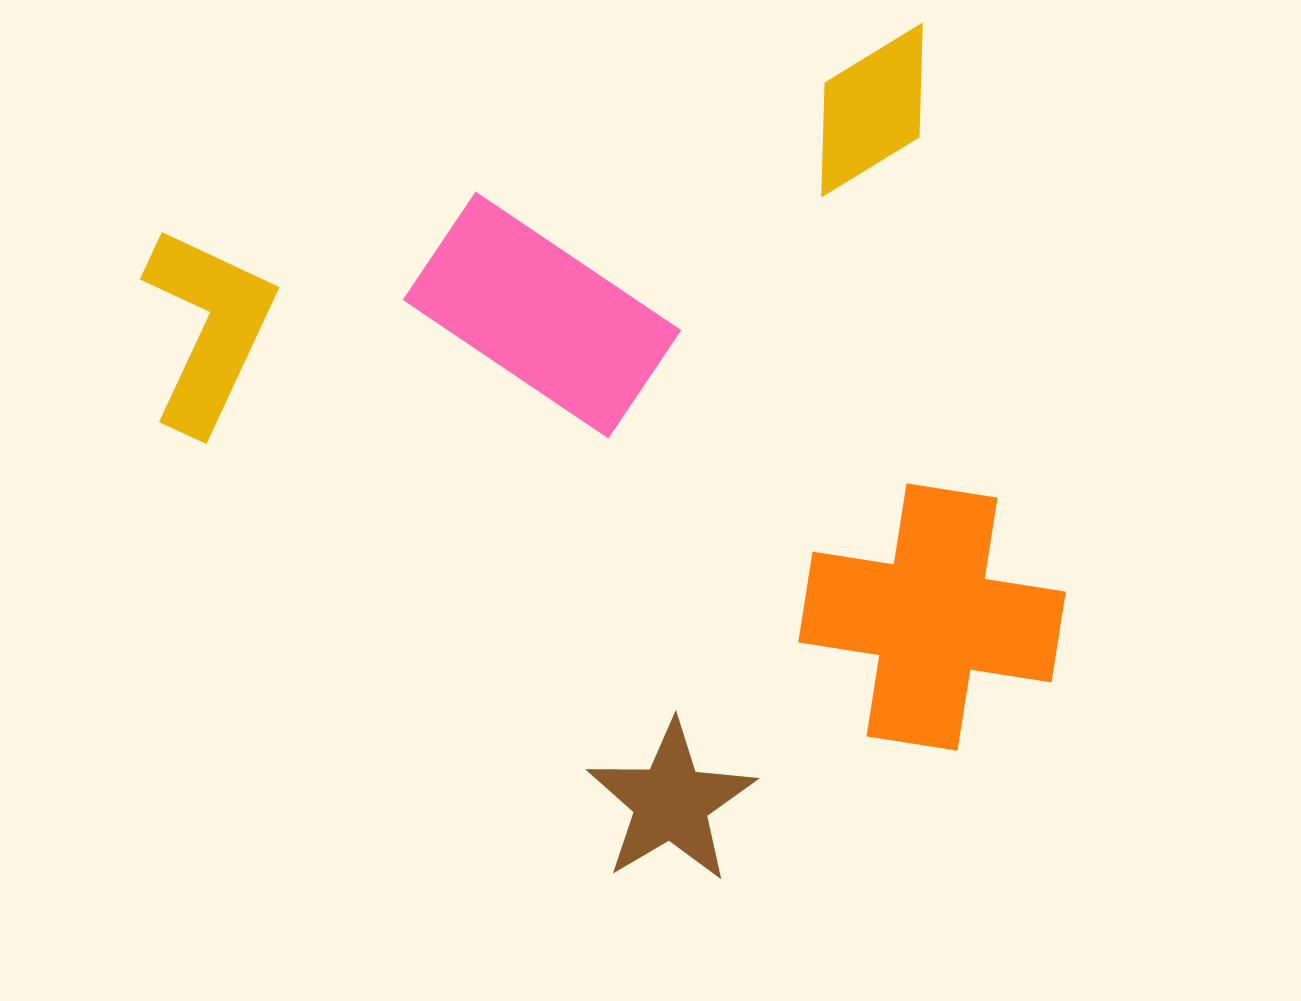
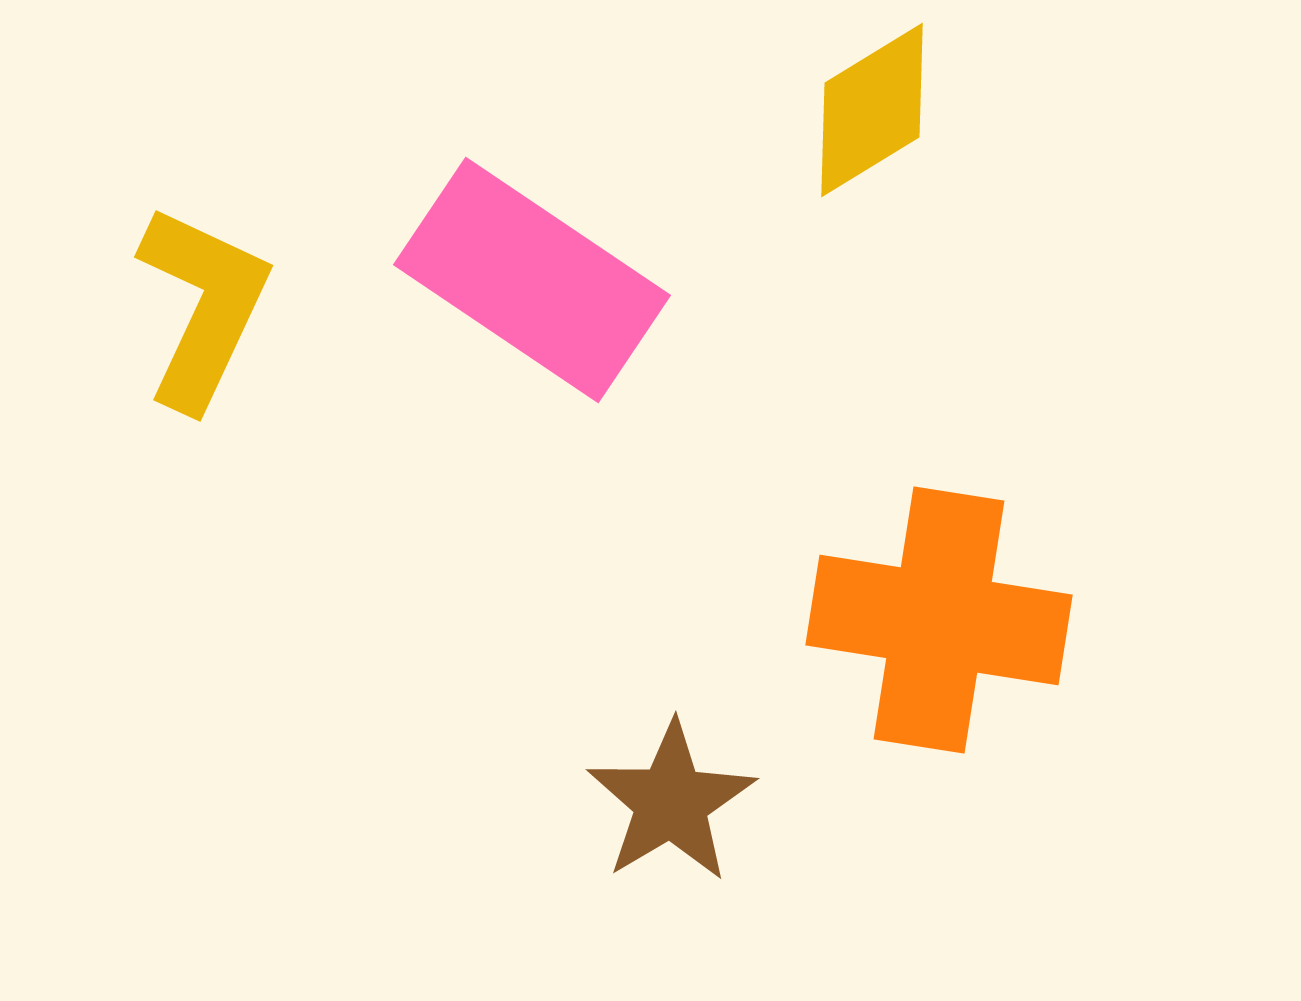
pink rectangle: moved 10 px left, 35 px up
yellow L-shape: moved 6 px left, 22 px up
orange cross: moved 7 px right, 3 px down
